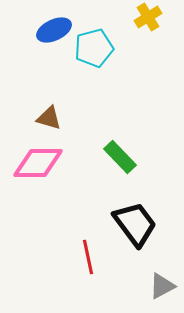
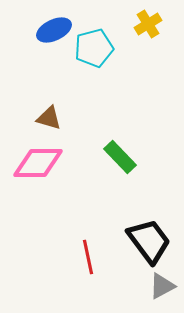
yellow cross: moved 7 px down
black trapezoid: moved 14 px right, 17 px down
